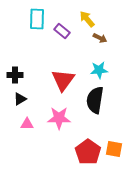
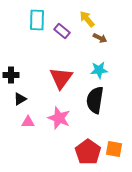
cyan rectangle: moved 1 px down
black cross: moved 4 px left
red triangle: moved 2 px left, 2 px up
pink star: rotated 20 degrees clockwise
pink triangle: moved 1 px right, 2 px up
